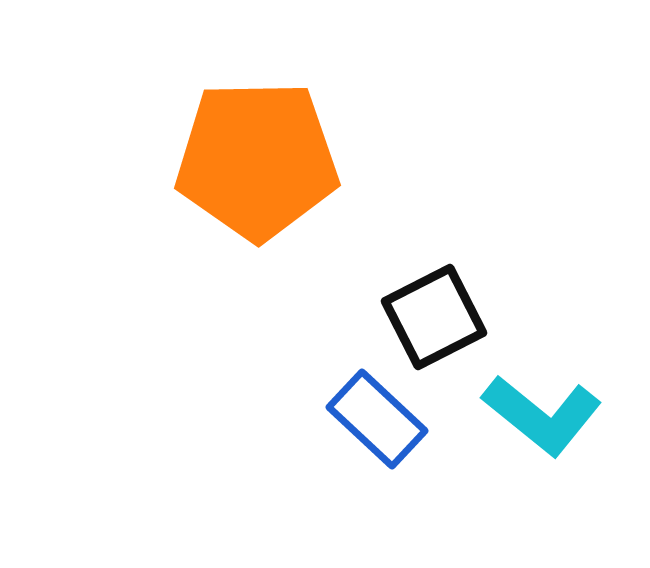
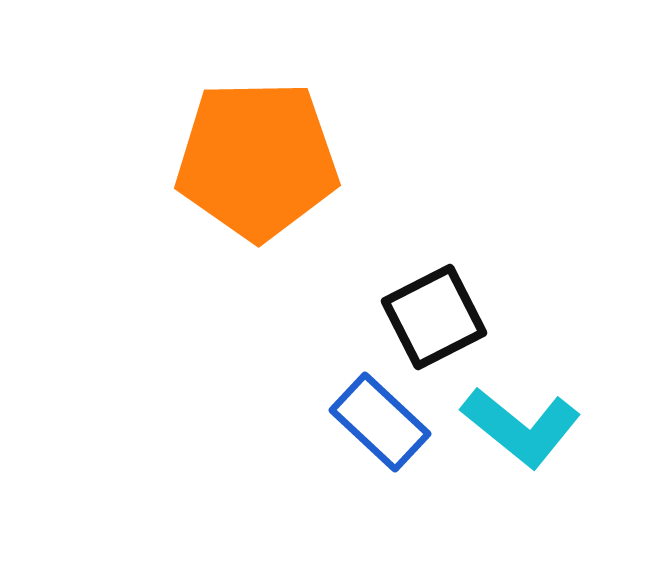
cyan L-shape: moved 21 px left, 12 px down
blue rectangle: moved 3 px right, 3 px down
